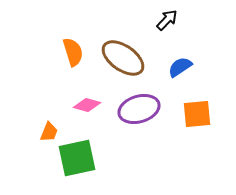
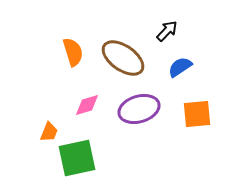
black arrow: moved 11 px down
pink diamond: rotated 32 degrees counterclockwise
